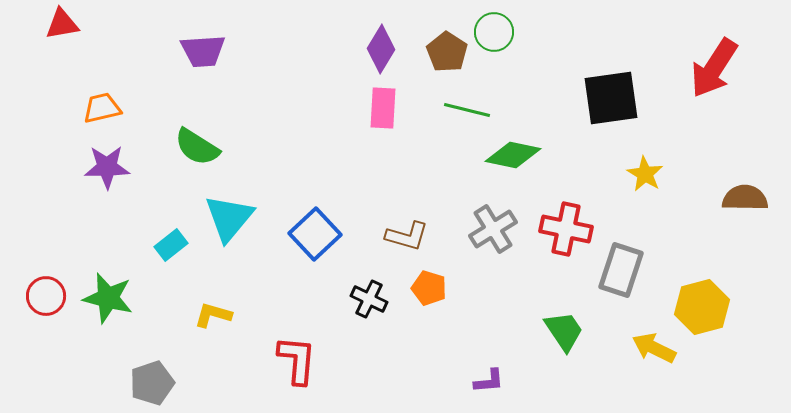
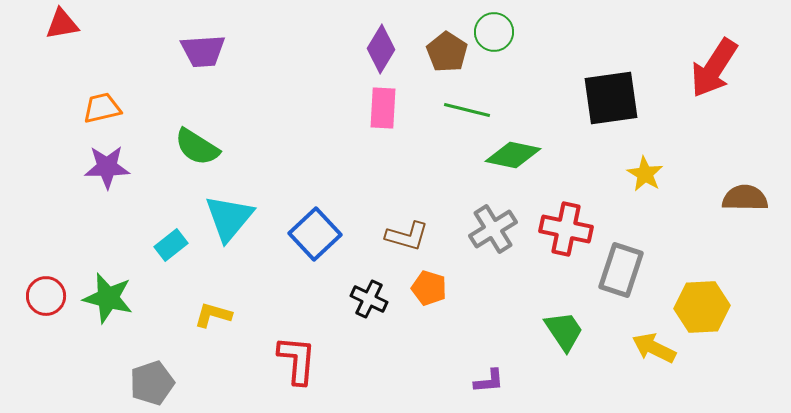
yellow hexagon: rotated 12 degrees clockwise
